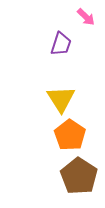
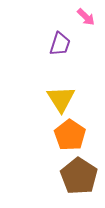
purple trapezoid: moved 1 px left
